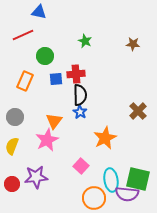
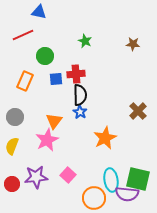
pink square: moved 13 px left, 9 px down
